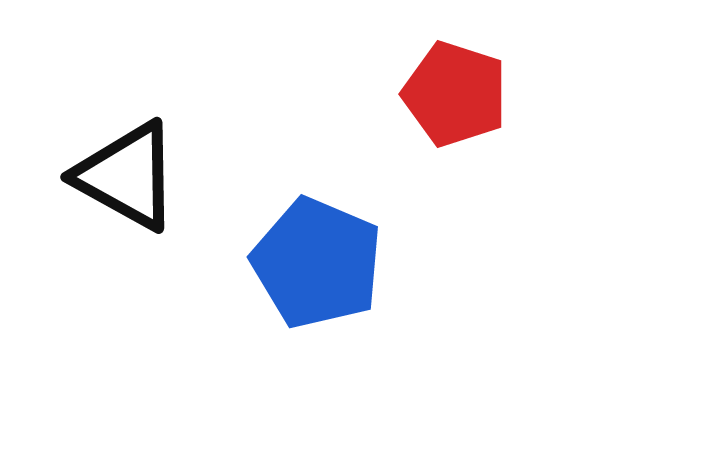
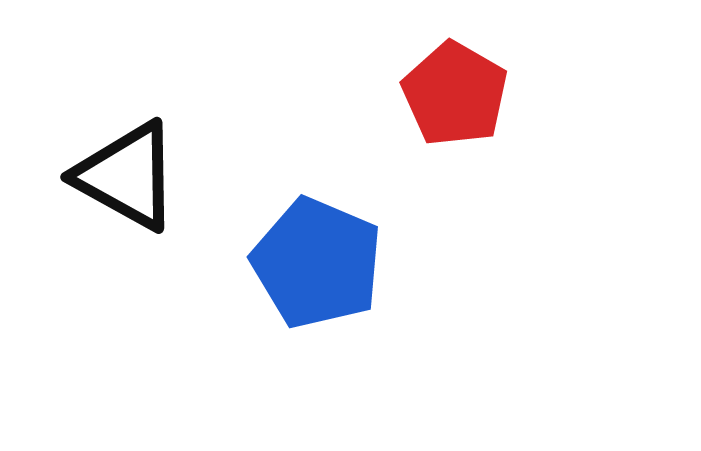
red pentagon: rotated 12 degrees clockwise
